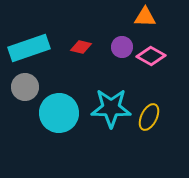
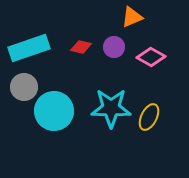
orange triangle: moved 13 px left; rotated 25 degrees counterclockwise
purple circle: moved 8 px left
pink diamond: moved 1 px down
gray circle: moved 1 px left
cyan circle: moved 5 px left, 2 px up
